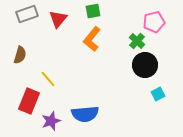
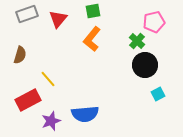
red rectangle: moved 1 px left, 1 px up; rotated 40 degrees clockwise
